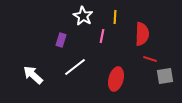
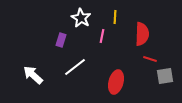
white star: moved 2 px left, 2 px down
red ellipse: moved 3 px down
